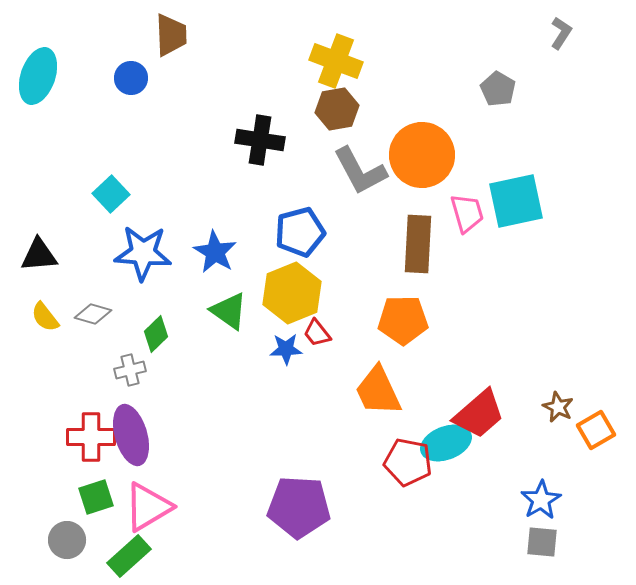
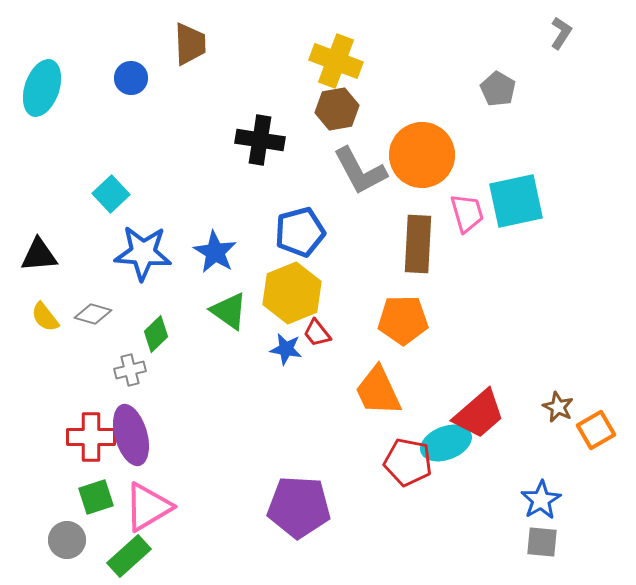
brown trapezoid at (171, 35): moved 19 px right, 9 px down
cyan ellipse at (38, 76): moved 4 px right, 12 px down
blue star at (286, 349): rotated 12 degrees clockwise
